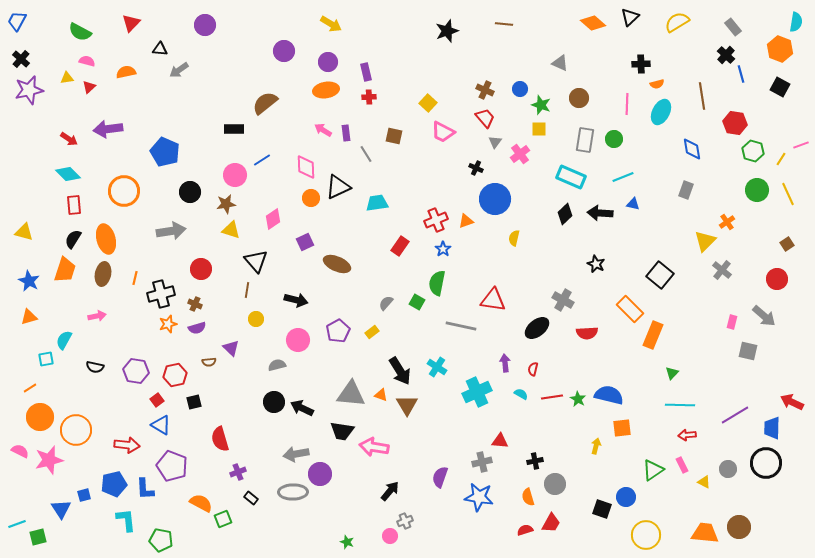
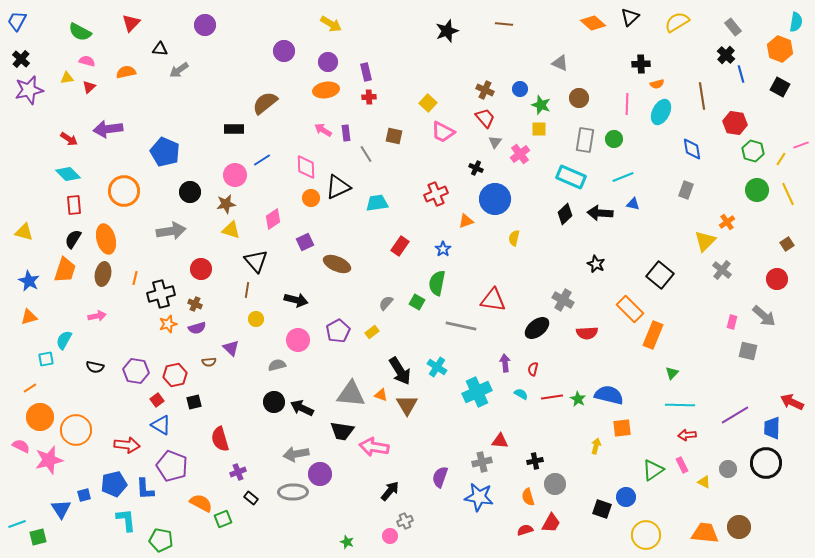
red cross at (436, 220): moved 26 px up
pink semicircle at (20, 451): moved 1 px right, 5 px up
